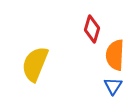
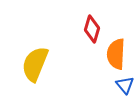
orange semicircle: moved 1 px right, 1 px up
blue triangle: moved 12 px right, 1 px up; rotated 12 degrees counterclockwise
